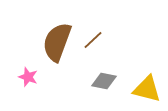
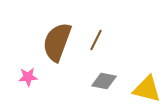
brown line: moved 3 px right; rotated 20 degrees counterclockwise
pink star: rotated 24 degrees counterclockwise
